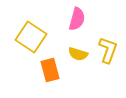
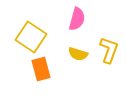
yellow L-shape: moved 1 px right
orange rectangle: moved 9 px left, 1 px up
